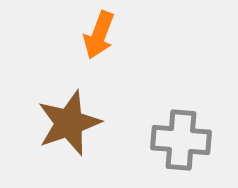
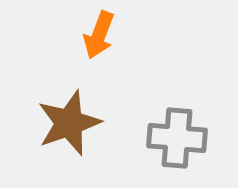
gray cross: moved 4 px left, 2 px up
